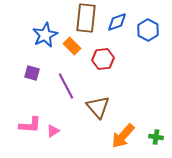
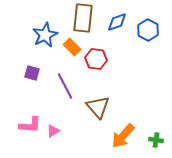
brown rectangle: moved 3 px left
orange rectangle: moved 1 px down
red hexagon: moved 7 px left; rotated 15 degrees clockwise
purple line: moved 1 px left
green cross: moved 3 px down
